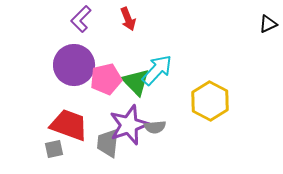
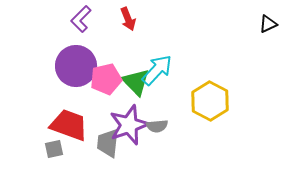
purple circle: moved 2 px right, 1 px down
gray semicircle: moved 2 px right, 1 px up
